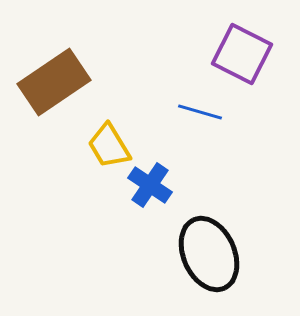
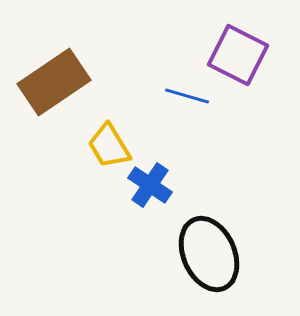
purple square: moved 4 px left, 1 px down
blue line: moved 13 px left, 16 px up
